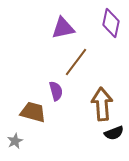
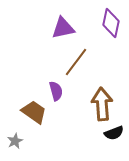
brown trapezoid: moved 1 px right; rotated 20 degrees clockwise
